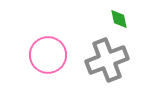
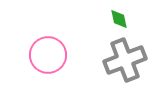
gray cross: moved 18 px right
